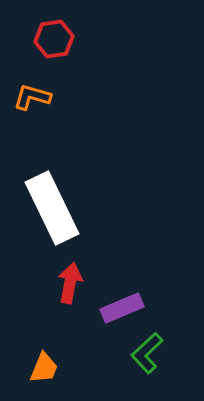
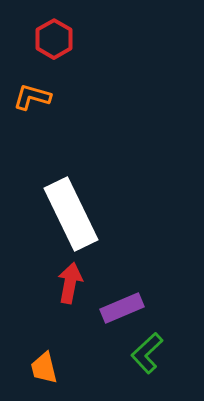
red hexagon: rotated 21 degrees counterclockwise
white rectangle: moved 19 px right, 6 px down
orange trapezoid: rotated 144 degrees clockwise
